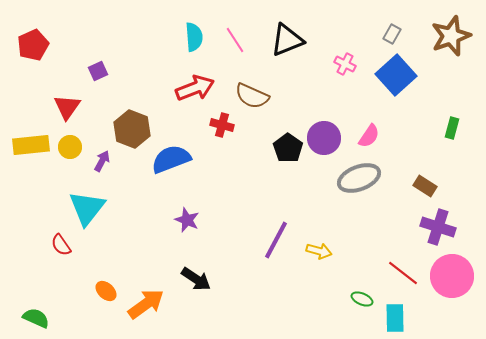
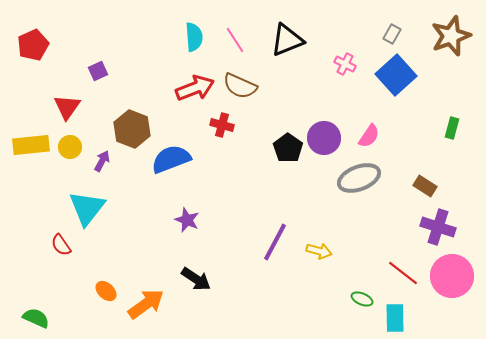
brown semicircle: moved 12 px left, 10 px up
purple line: moved 1 px left, 2 px down
